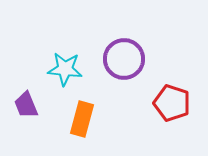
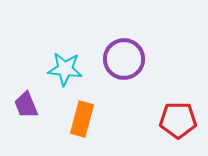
red pentagon: moved 6 px right, 17 px down; rotated 18 degrees counterclockwise
